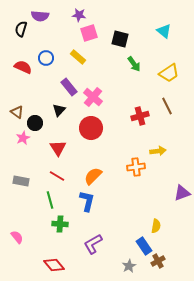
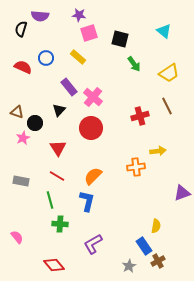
brown triangle: rotated 16 degrees counterclockwise
